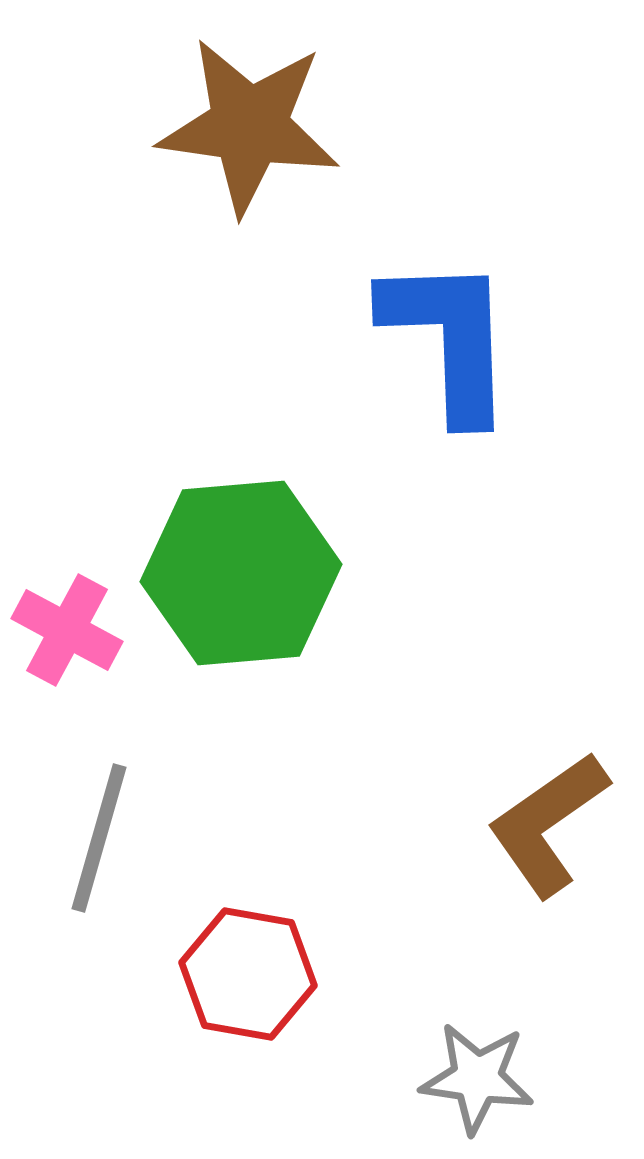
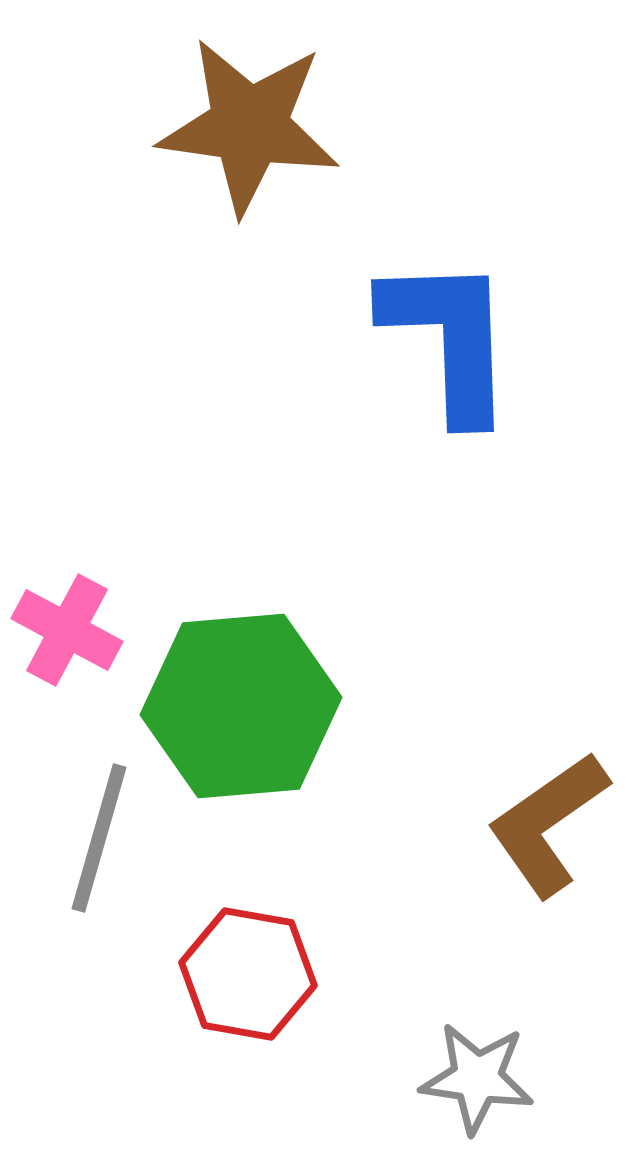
green hexagon: moved 133 px down
